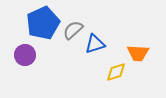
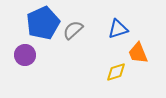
blue triangle: moved 23 px right, 15 px up
orange trapezoid: rotated 65 degrees clockwise
